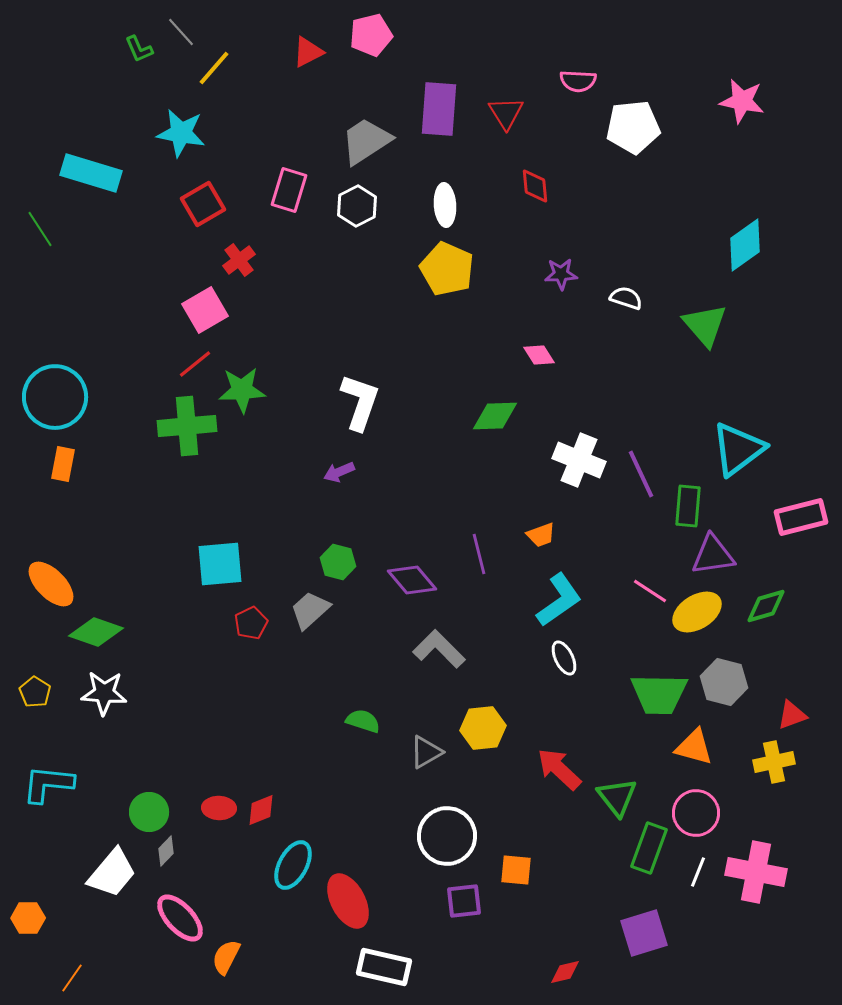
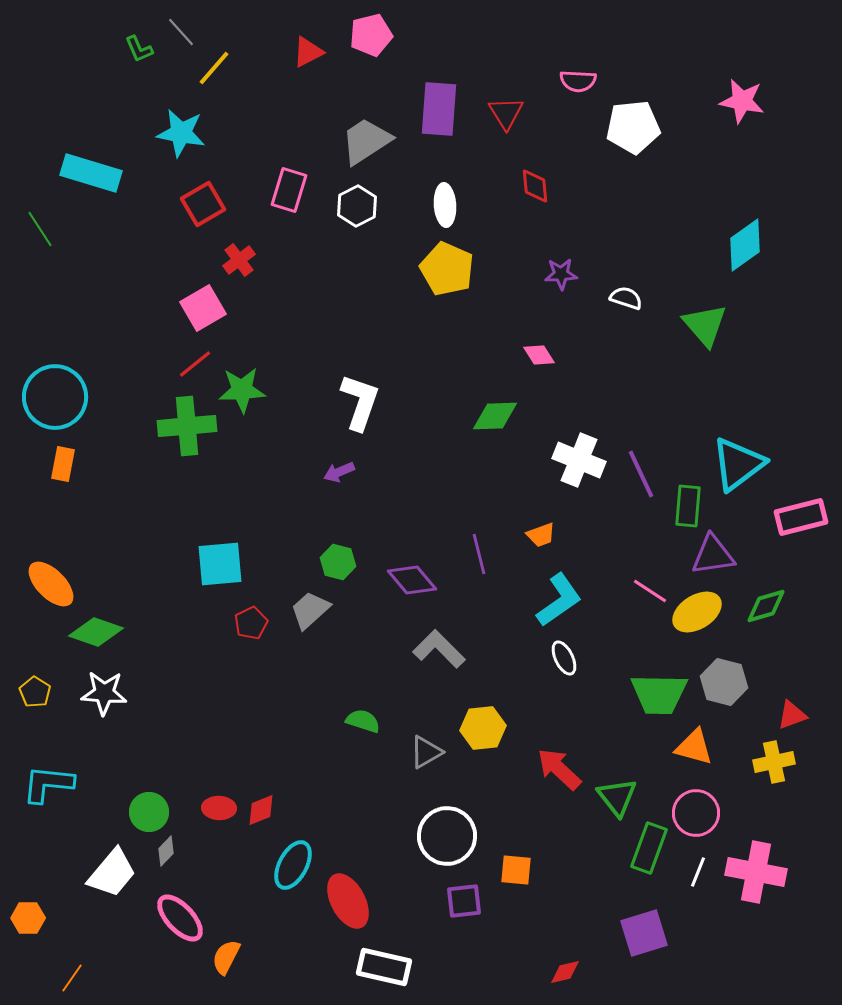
pink square at (205, 310): moved 2 px left, 2 px up
cyan triangle at (738, 449): moved 15 px down
